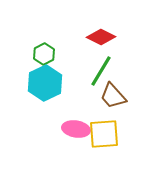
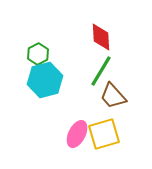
red diamond: rotated 60 degrees clockwise
green hexagon: moved 6 px left
cyan hexagon: moved 3 px up; rotated 12 degrees clockwise
pink ellipse: moved 1 px right, 5 px down; rotated 72 degrees counterclockwise
yellow square: rotated 12 degrees counterclockwise
